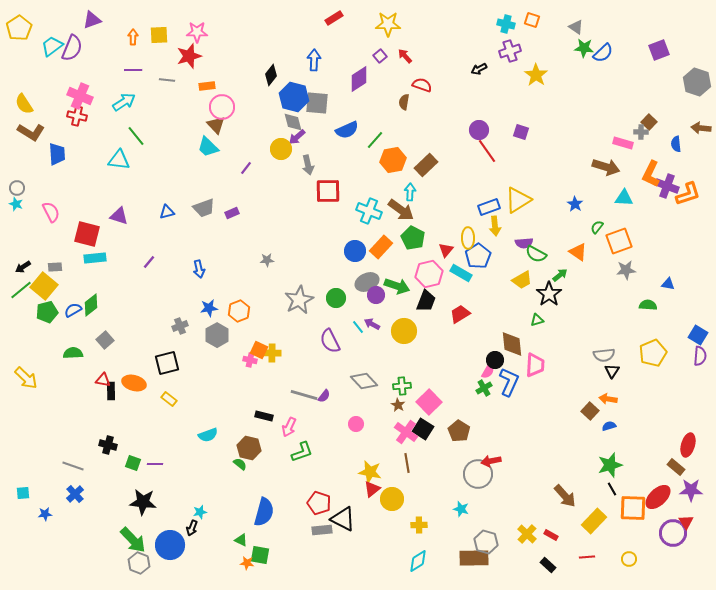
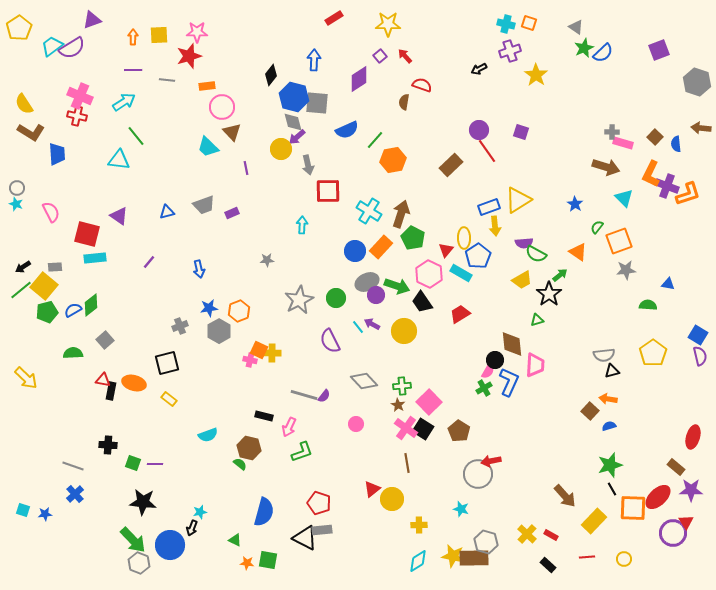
orange square at (532, 20): moved 3 px left, 3 px down
purple semicircle at (72, 48): rotated 36 degrees clockwise
green star at (584, 48): rotated 30 degrees counterclockwise
brown square at (649, 122): moved 6 px right, 15 px down
brown triangle at (216, 125): moved 16 px right, 7 px down
gray cross at (641, 132): moved 29 px left
brown rectangle at (426, 165): moved 25 px right
purple line at (246, 168): rotated 48 degrees counterclockwise
cyan arrow at (410, 192): moved 108 px left, 33 px down
cyan triangle at (624, 198): rotated 42 degrees clockwise
gray trapezoid at (204, 208): moved 3 px up
brown arrow at (401, 210): moved 4 px down; rotated 108 degrees counterclockwise
cyan cross at (369, 211): rotated 10 degrees clockwise
purple triangle at (119, 216): rotated 18 degrees clockwise
yellow ellipse at (468, 238): moved 4 px left
pink hexagon at (429, 274): rotated 20 degrees counterclockwise
black trapezoid at (426, 301): moved 4 px left, 1 px down; rotated 125 degrees clockwise
gray hexagon at (217, 335): moved 2 px right, 4 px up
yellow pentagon at (653, 353): rotated 12 degrees counterclockwise
purple semicircle at (700, 356): rotated 18 degrees counterclockwise
black triangle at (612, 371): rotated 42 degrees clockwise
black rectangle at (111, 391): rotated 12 degrees clockwise
pink cross at (406, 432): moved 4 px up
black cross at (108, 445): rotated 12 degrees counterclockwise
red ellipse at (688, 445): moved 5 px right, 8 px up
yellow star at (370, 472): moved 83 px right, 84 px down
cyan square at (23, 493): moved 17 px down; rotated 24 degrees clockwise
black triangle at (343, 519): moved 38 px left, 19 px down
green triangle at (241, 540): moved 6 px left
green square at (260, 555): moved 8 px right, 5 px down
yellow circle at (629, 559): moved 5 px left
